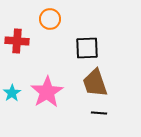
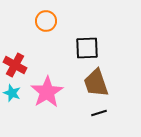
orange circle: moved 4 px left, 2 px down
red cross: moved 2 px left, 24 px down; rotated 25 degrees clockwise
brown trapezoid: moved 1 px right
cyan star: rotated 18 degrees counterclockwise
black line: rotated 21 degrees counterclockwise
